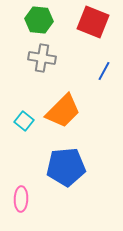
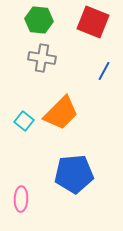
orange trapezoid: moved 2 px left, 2 px down
blue pentagon: moved 8 px right, 7 px down
